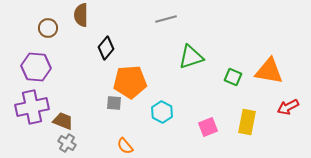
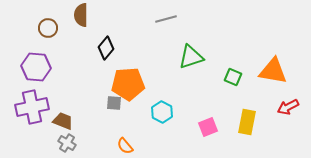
orange triangle: moved 4 px right
orange pentagon: moved 2 px left, 2 px down
